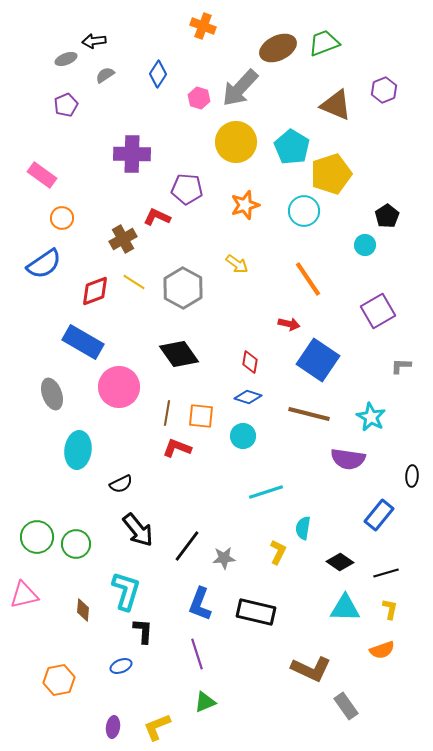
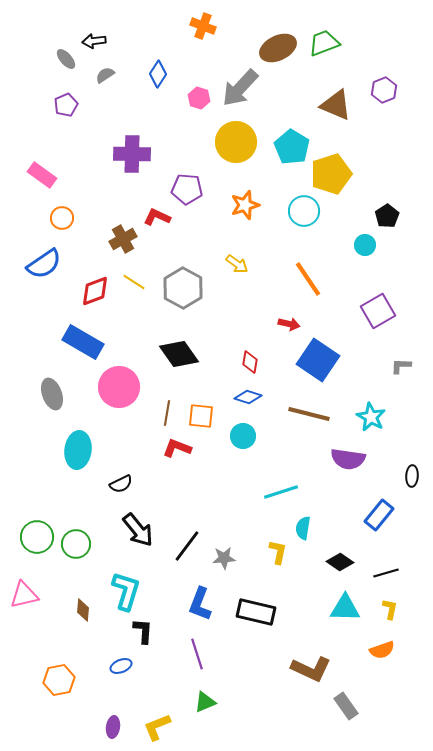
gray ellipse at (66, 59): rotated 70 degrees clockwise
cyan line at (266, 492): moved 15 px right
yellow L-shape at (278, 552): rotated 15 degrees counterclockwise
